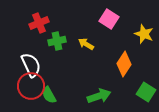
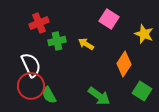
green square: moved 4 px left, 1 px up
green arrow: rotated 55 degrees clockwise
